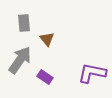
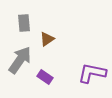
brown triangle: rotated 35 degrees clockwise
